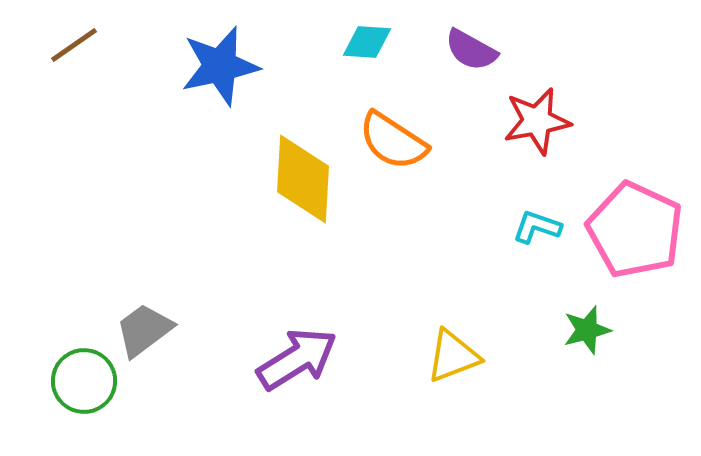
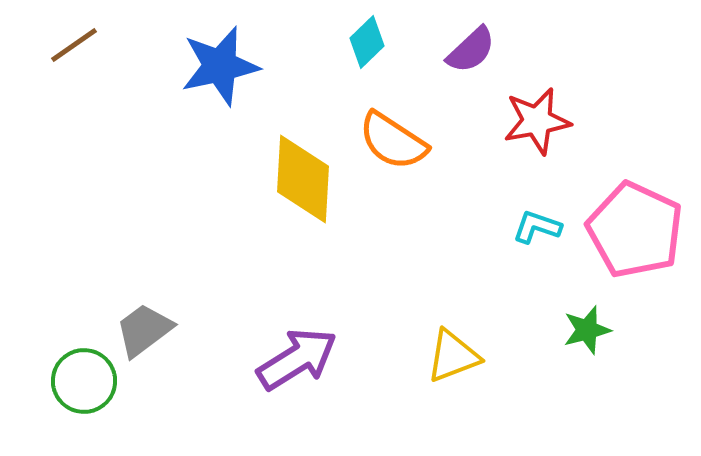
cyan diamond: rotated 48 degrees counterclockwise
purple semicircle: rotated 72 degrees counterclockwise
